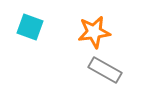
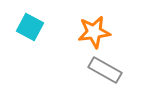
cyan square: rotated 8 degrees clockwise
